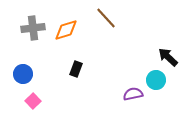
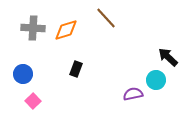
gray cross: rotated 10 degrees clockwise
